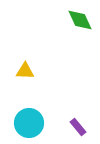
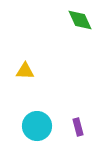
cyan circle: moved 8 px right, 3 px down
purple rectangle: rotated 24 degrees clockwise
